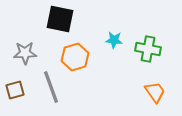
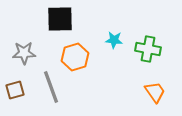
black square: rotated 12 degrees counterclockwise
gray star: moved 1 px left
